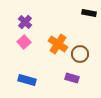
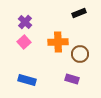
black rectangle: moved 10 px left; rotated 32 degrees counterclockwise
orange cross: moved 2 px up; rotated 36 degrees counterclockwise
purple rectangle: moved 1 px down
